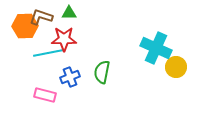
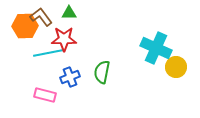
brown L-shape: rotated 35 degrees clockwise
